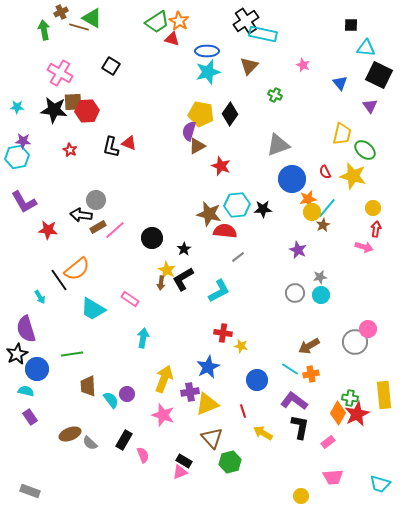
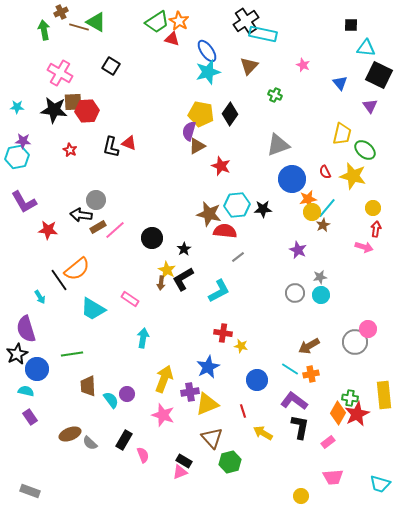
green triangle at (92, 18): moved 4 px right, 4 px down
blue ellipse at (207, 51): rotated 55 degrees clockwise
